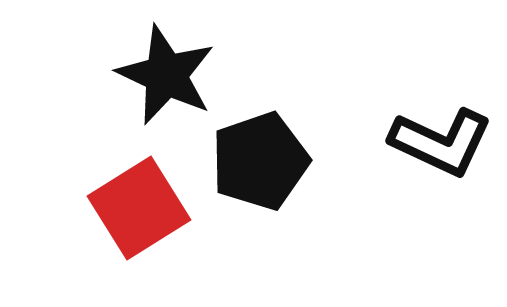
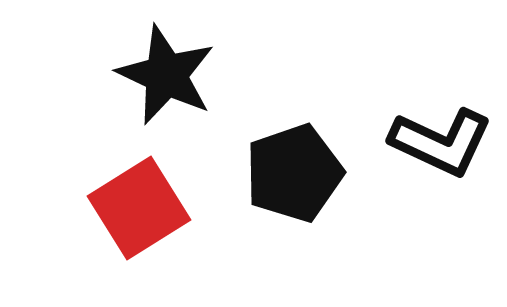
black pentagon: moved 34 px right, 12 px down
